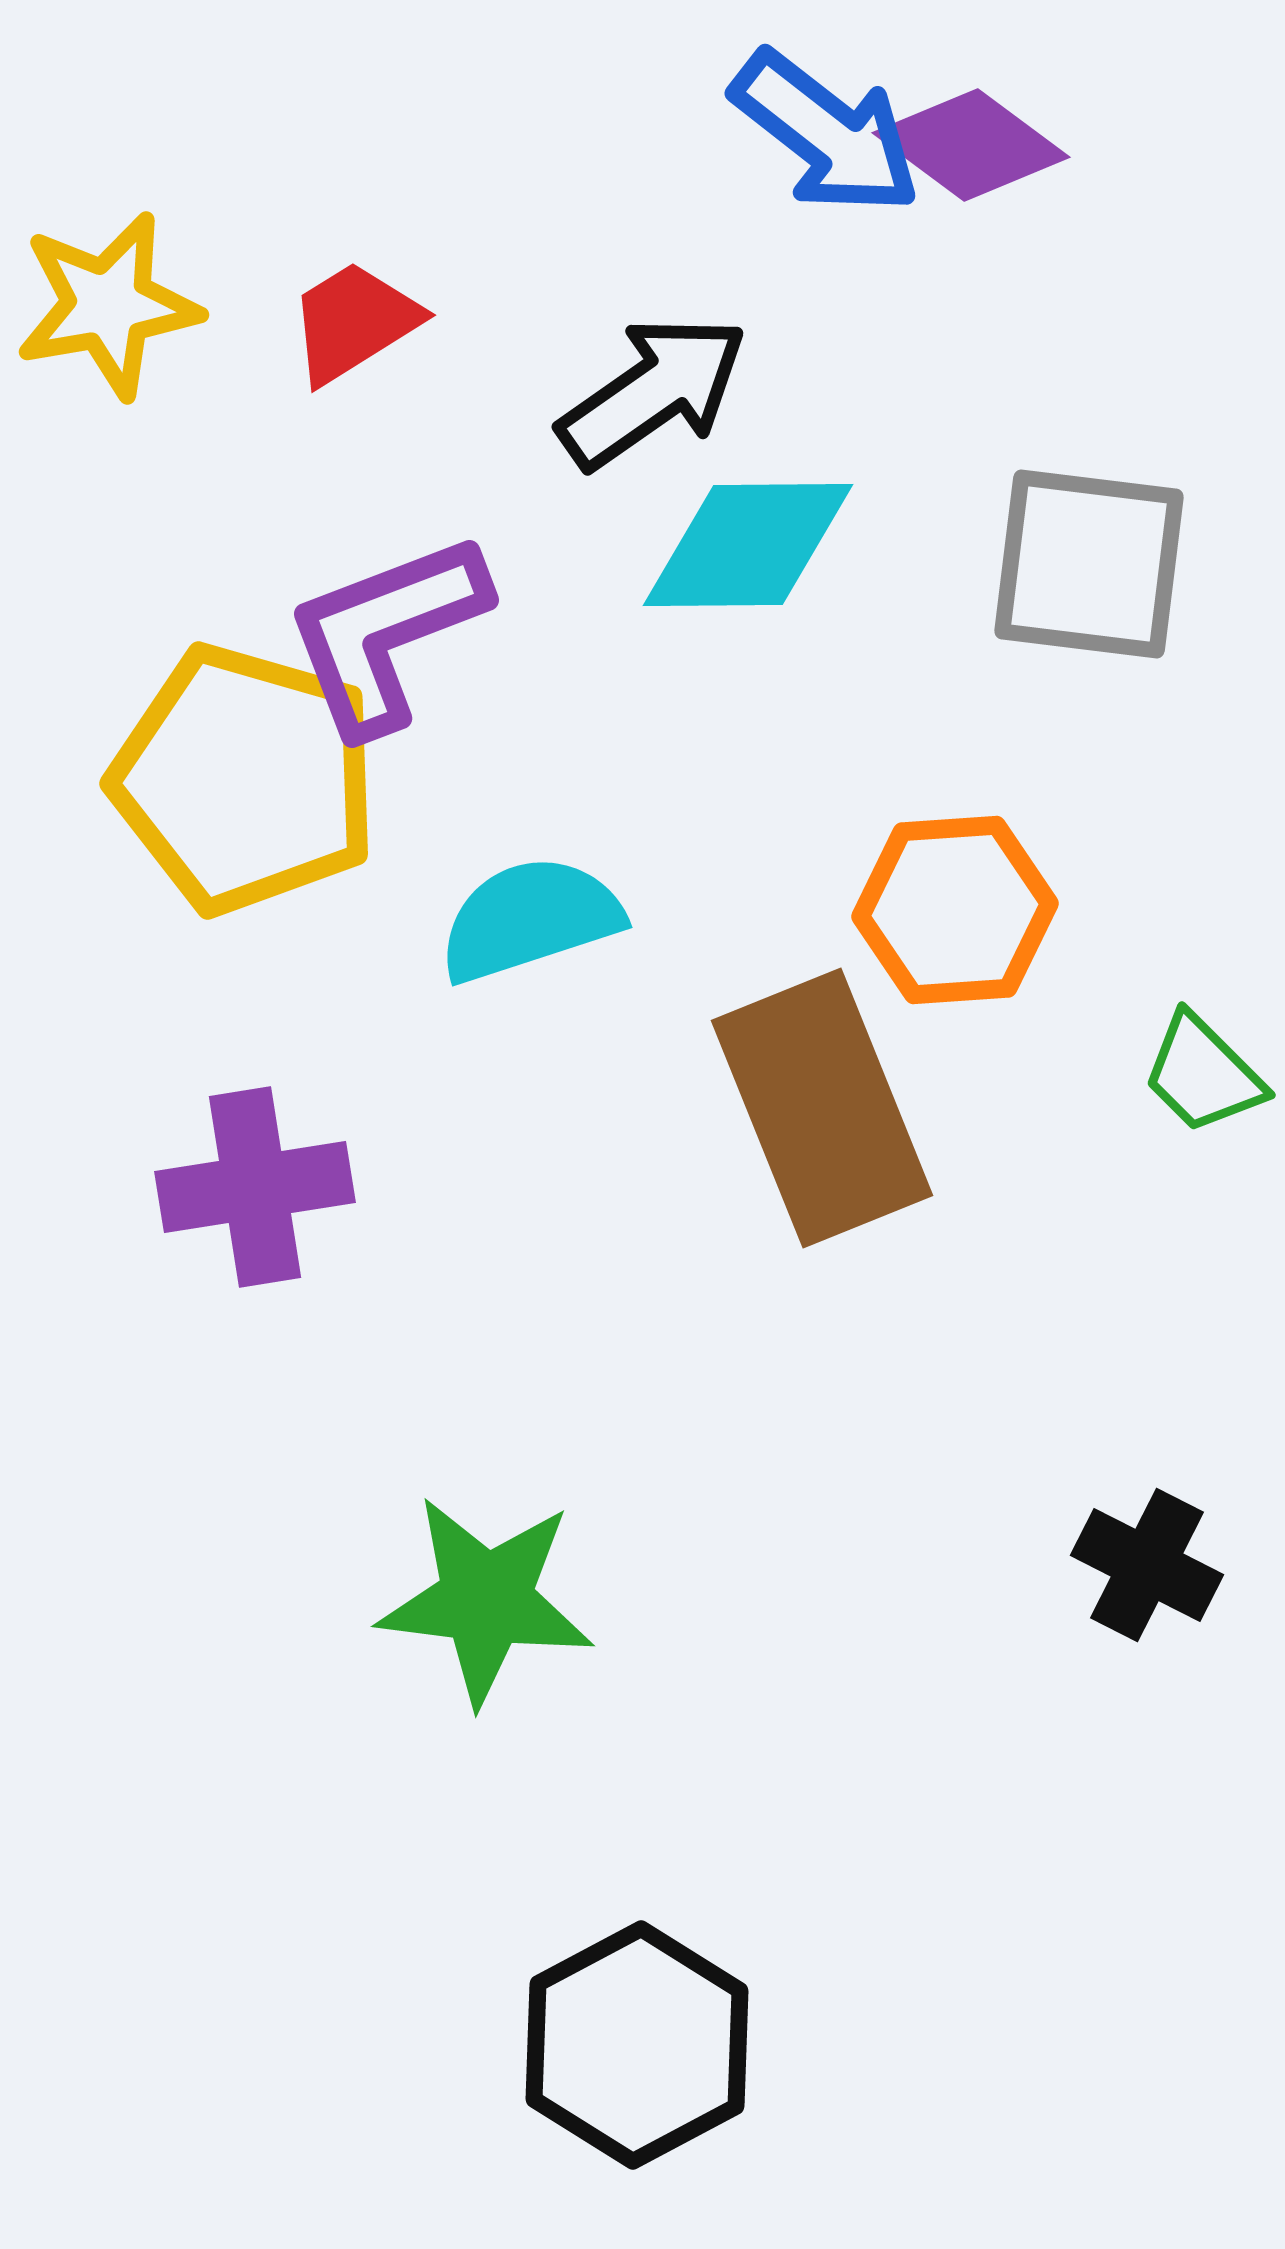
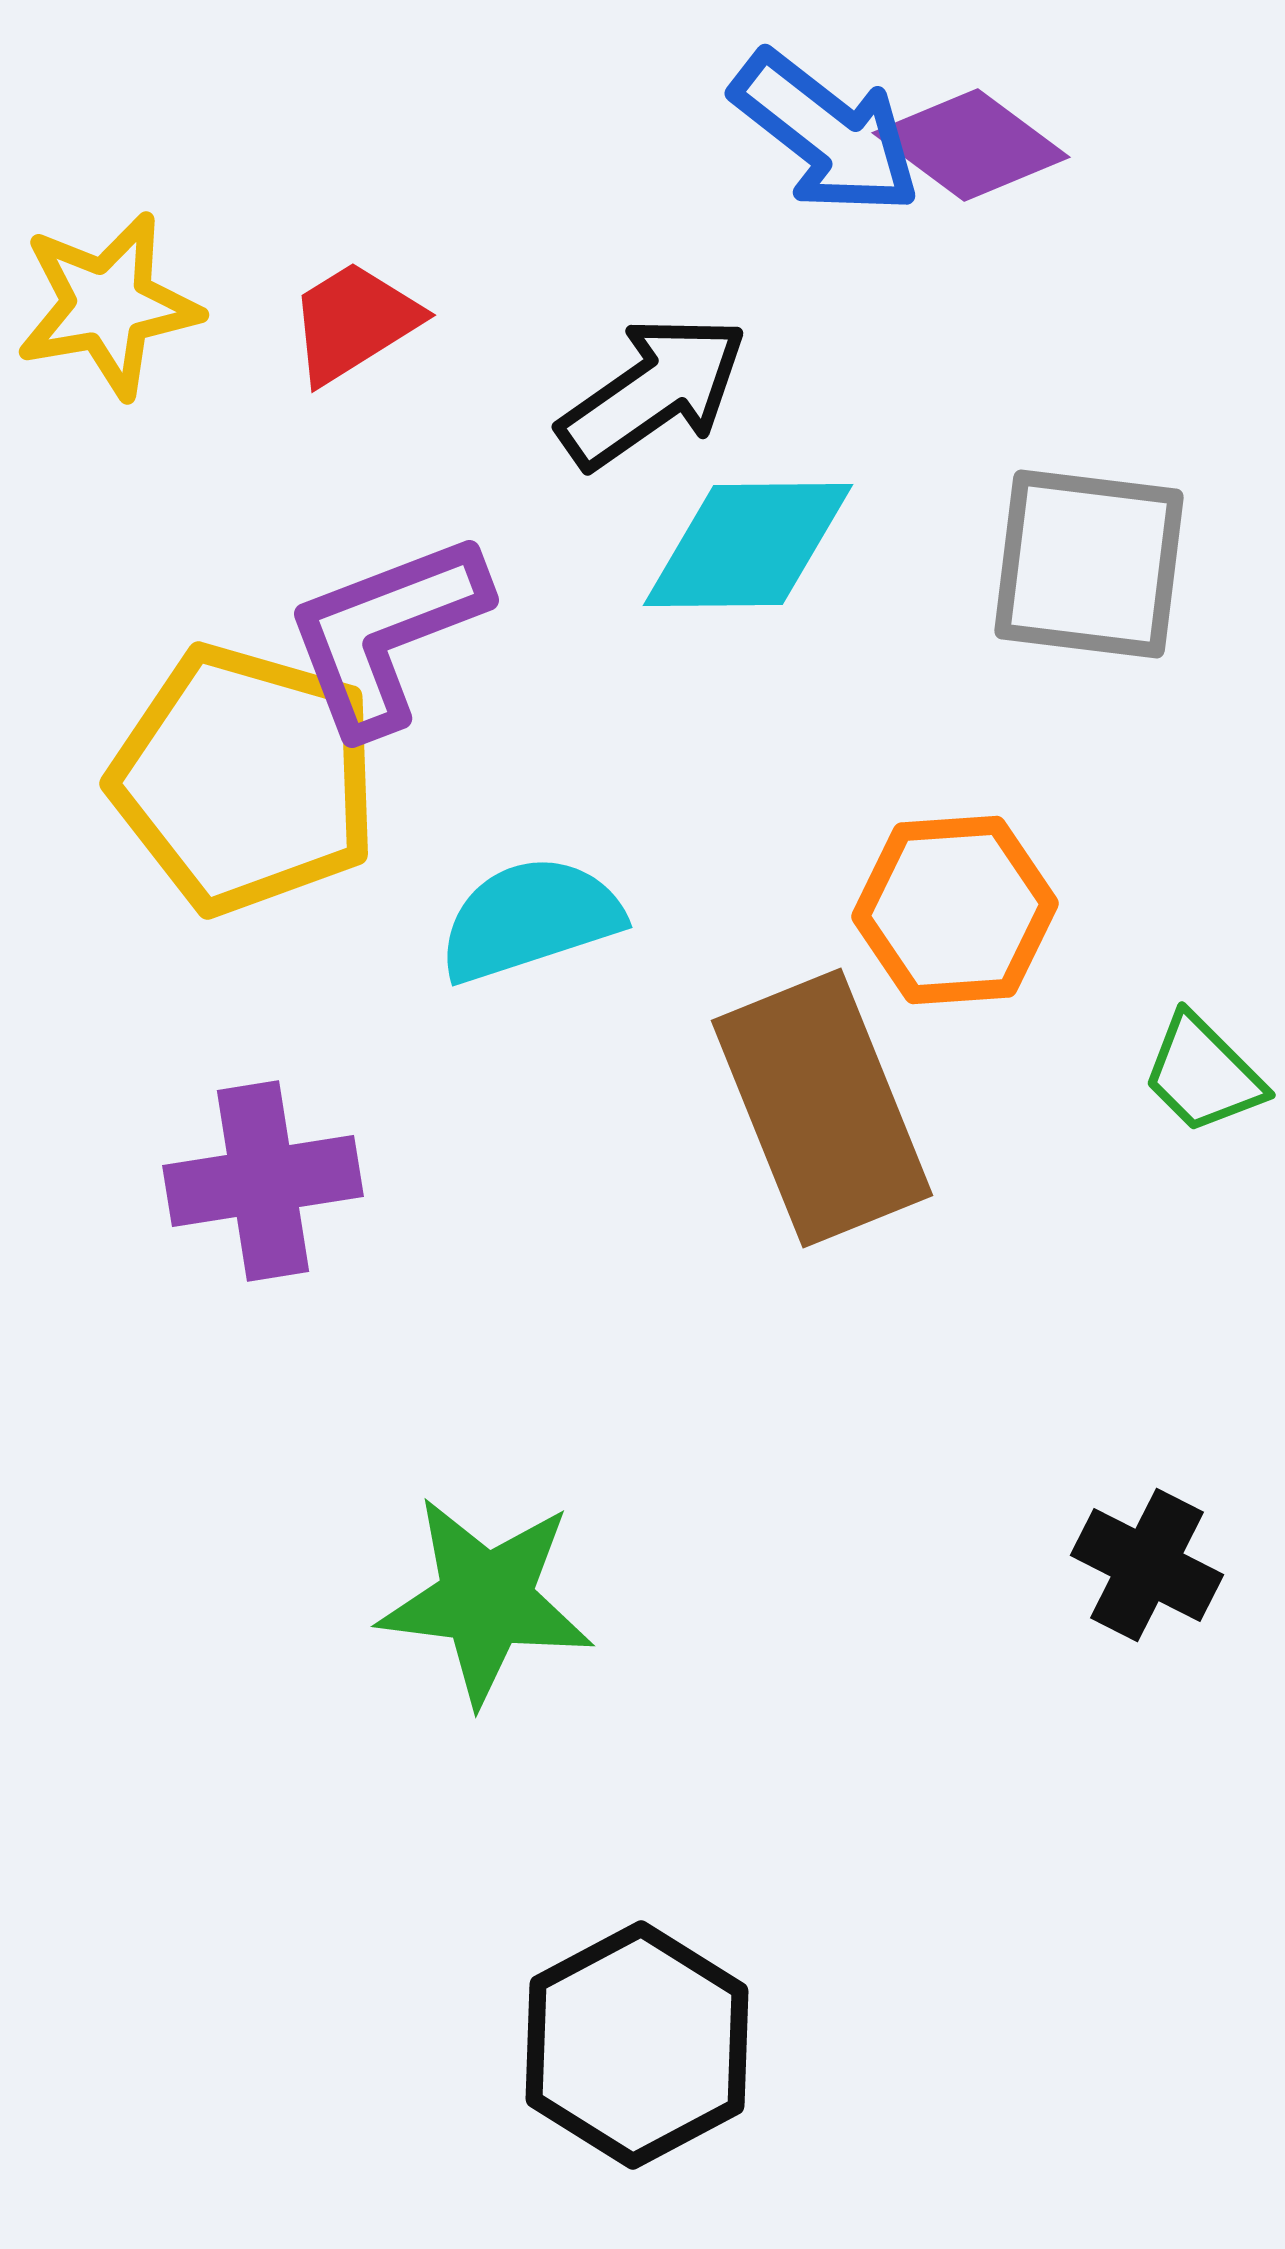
purple cross: moved 8 px right, 6 px up
